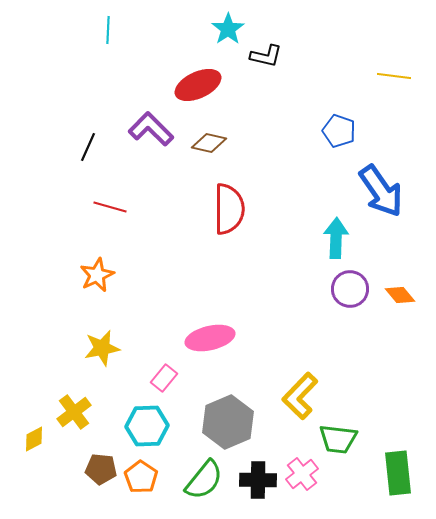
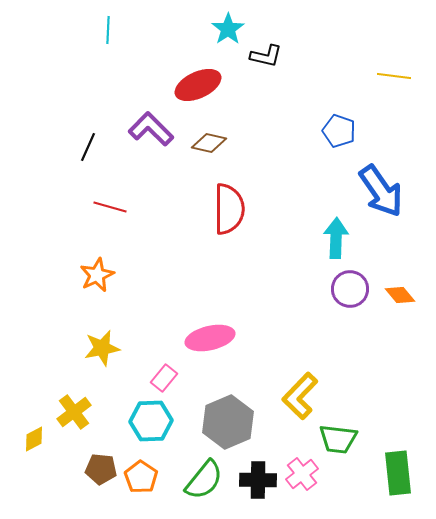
cyan hexagon: moved 4 px right, 5 px up
